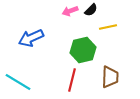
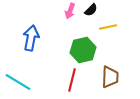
pink arrow: rotated 49 degrees counterclockwise
blue arrow: rotated 125 degrees clockwise
